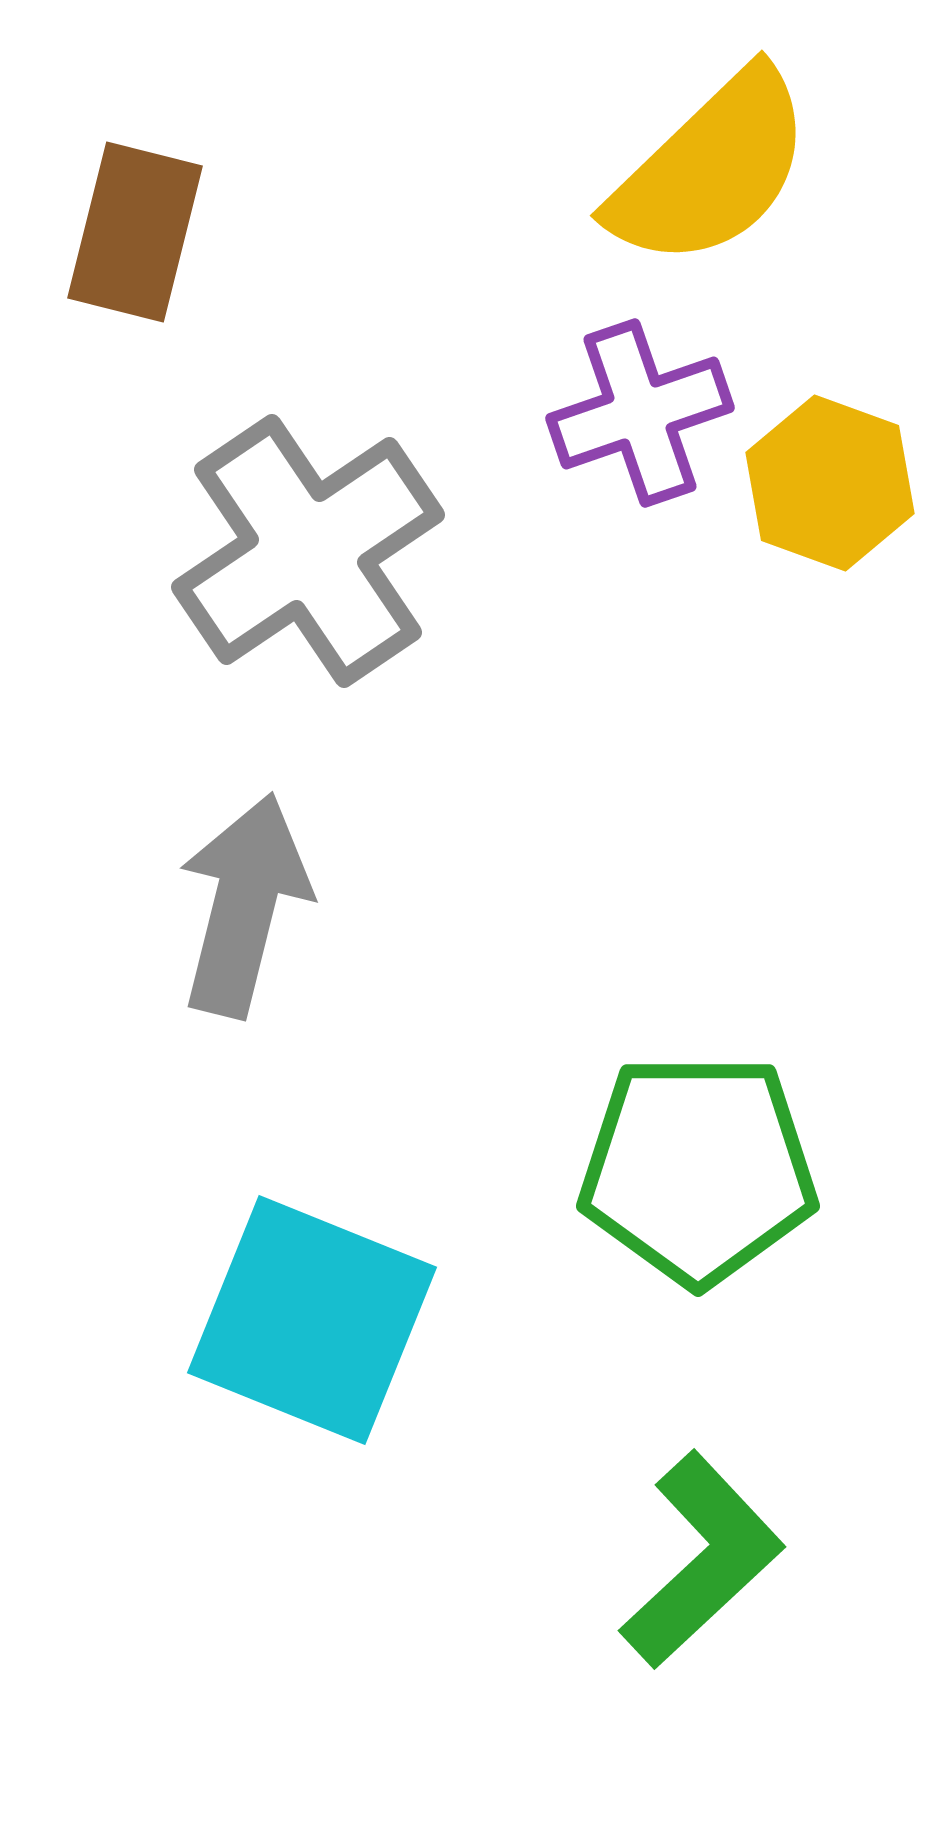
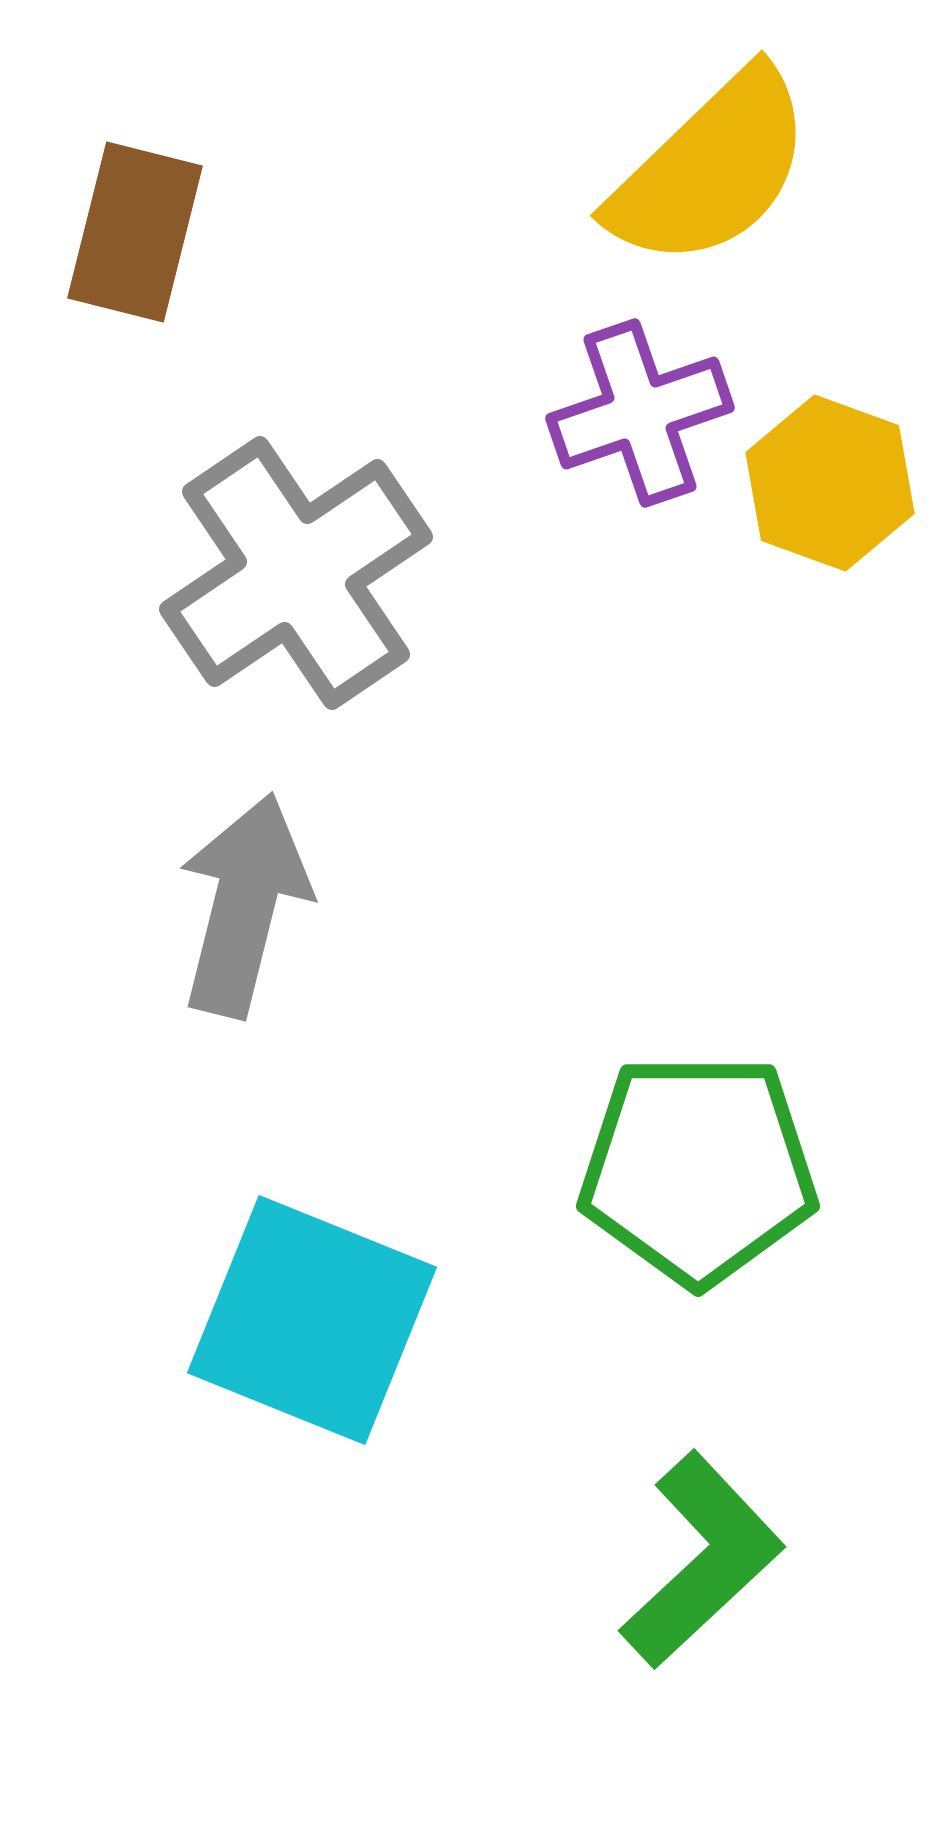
gray cross: moved 12 px left, 22 px down
